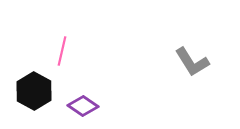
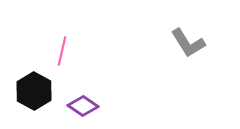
gray L-shape: moved 4 px left, 19 px up
